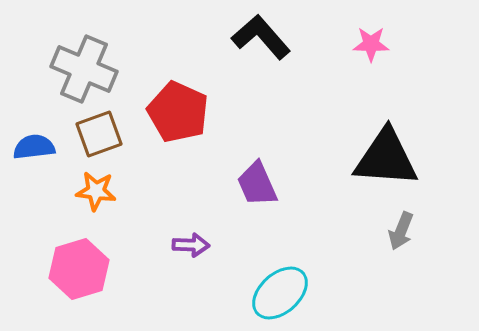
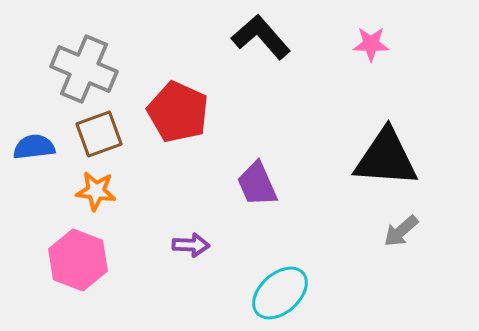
gray arrow: rotated 27 degrees clockwise
pink hexagon: moved 1 px left, 9 px up; rotated 22 degrees counterclockwise
